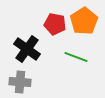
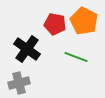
orange pentagon: rotated 12 degrees counterclockwise
gray cross: moved 1 px left, 1 px down; rotated 20 degrees counterclockwise
